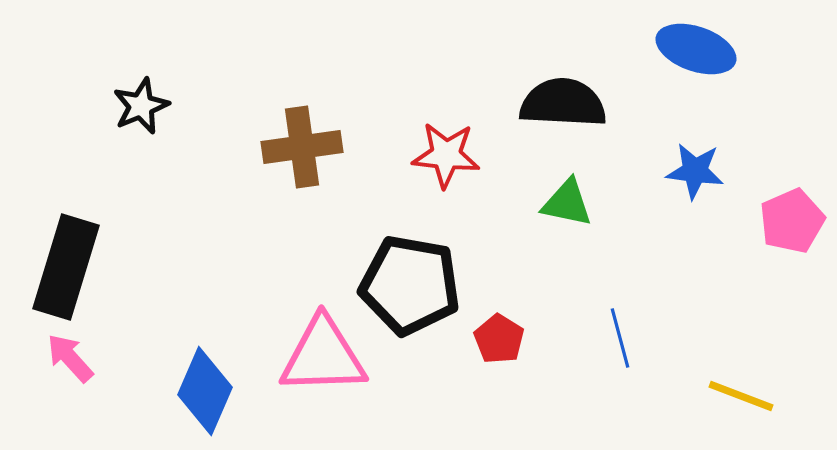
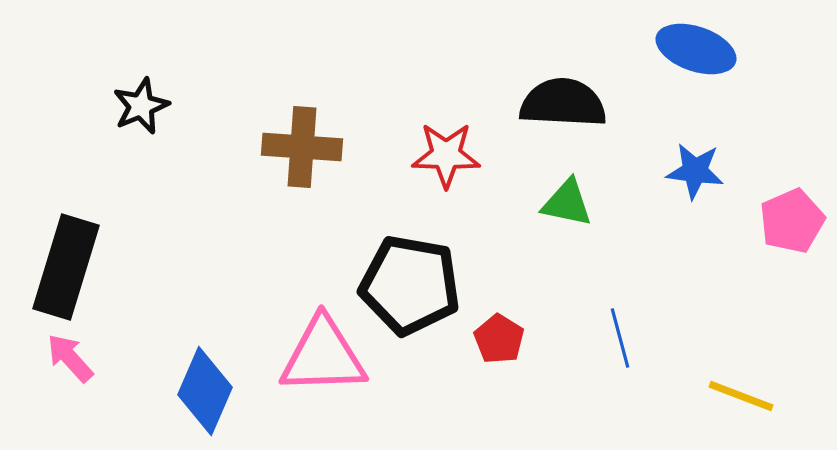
brown cross: rotated 12 degrees clockwise
red star: rotated 4 degrees counterclockwise
